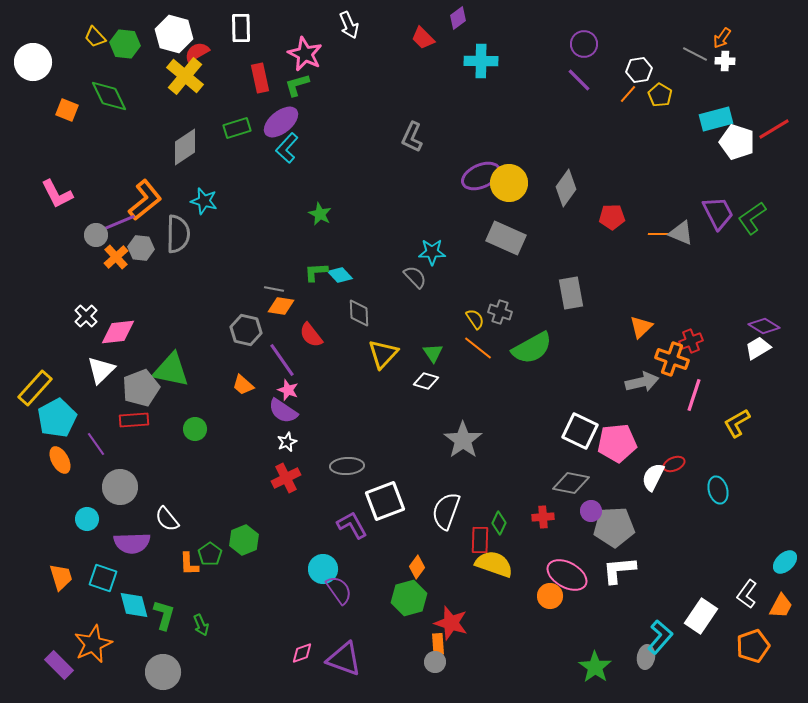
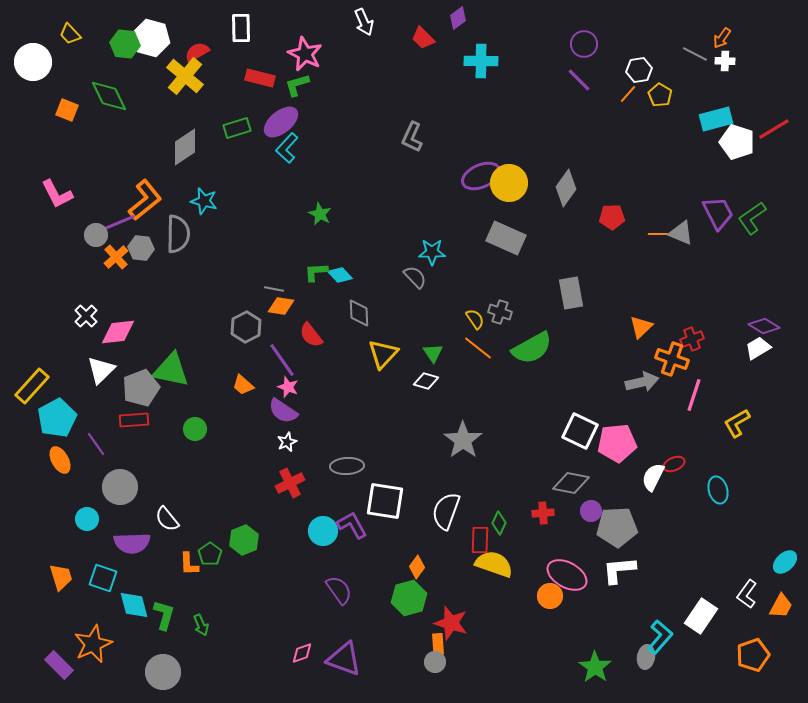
white arrow at (349, 25): moved 15 px right, 3 px up
white hexagon at (174, 34): moved 23 px left, 4 px down
yellow trapezoid at (95, 37): moved 25 px left, 3 px up
red rectangle at (260, 78): rotated 64 degrees counterclockwise
gray hexagon at (246, 330): moved 3 px up; rotated 20 degrees clockwise
red cross at (691, 341): moved 1 px right, 2 px up
yellow rectangle at (35, 388): moved 3 px left, 2 px up
pink star at (288, 390): moved 3 px up
red cross at (286, 478): moved 4 px right, 5 px down
white square at (385, 501): rotated 30 degrees clockwise
red cross at (543, 517): moved 4 px up
gray pentagon at (614, 527): moved 3 px right
cyan circle at (323, 569): moved 38 px up
orange pentagon at (753, 646): moved 9 px down
